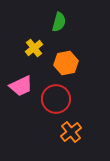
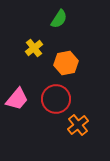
green semicircle: moved 3 px up; rotated 18 degrees clockwise
pink trapezoid: moved 4 px left, 13 px down; rotated 25 degrees counterclockwise
orange cross: moved 7 px right, 7 px up
